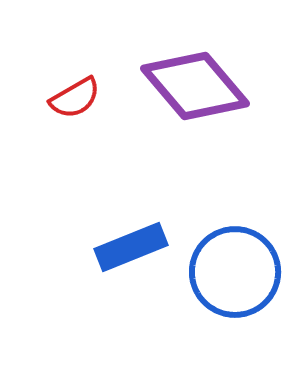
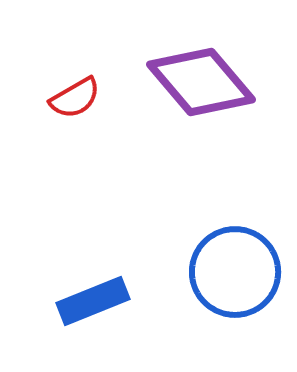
purple diamond: moved 6 px right, 4 px up
blue rectangle: moved 38 px left, 54 px down
